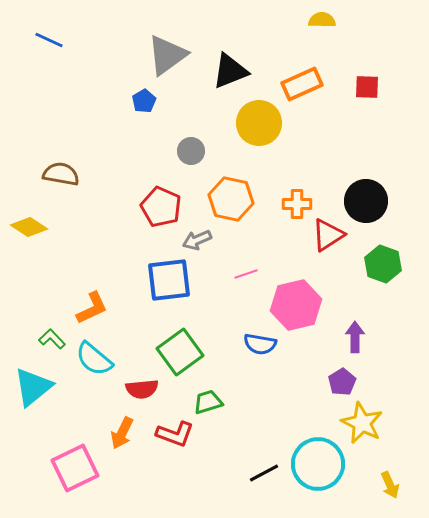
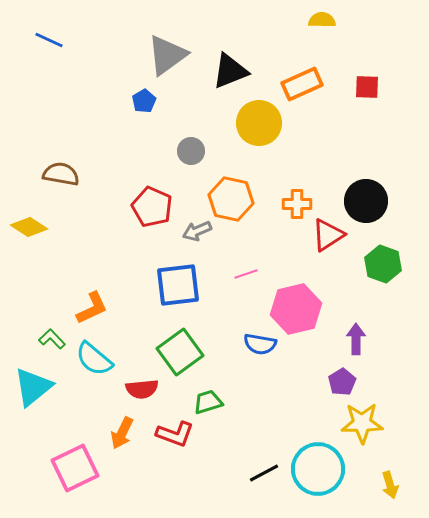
red pentagon: moved 9 px left
gray arrow: moved 9 px up
blue square: moved 9 px right, 5 px down
pink hexagon: moved 4 px down
purple arrow: moved 1 px right, 2 px down
yellow star: rotated 27 degrees counterclockwise
cyan circle: moved 5 px down
yellow arrow: rotated 8 degrees clockwise
